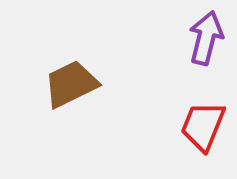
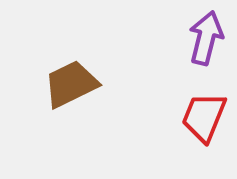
red trapezoid: moved 1 px right, 9 px up
